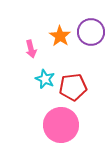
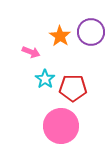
pink arrow: moved 3 px down; rotated 54 degrees counterclockwise
cyan star: rotated 12 degrees clockwise
red pentagon: moved 1 px down; rotated 8 degrees clockwise
pink circle: moved 1 px down
